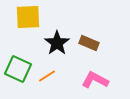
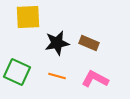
black star: rotated 25 degrees clockwise
green square: moved 1 px left, 3 px down
orange line: moved 10 px right; rotated 48 degrees clockwise
pink L-shape: moved 1 px up
